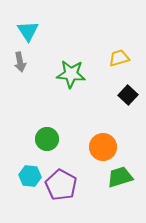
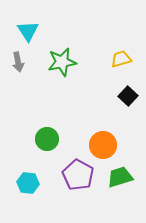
yellow trapezoid: moved 2 px right, 1 px down
gray arrow: moved 2 px left
green star: moved 9 px left, 12 px up; rotated 16 degrees counterclockwise
black square: moved 1 px down
orange circle: moved 2 px up
cyan hexagon: moved 2 px left, 7 px down
purple pentagon: moved 17 px right, 10 px up
